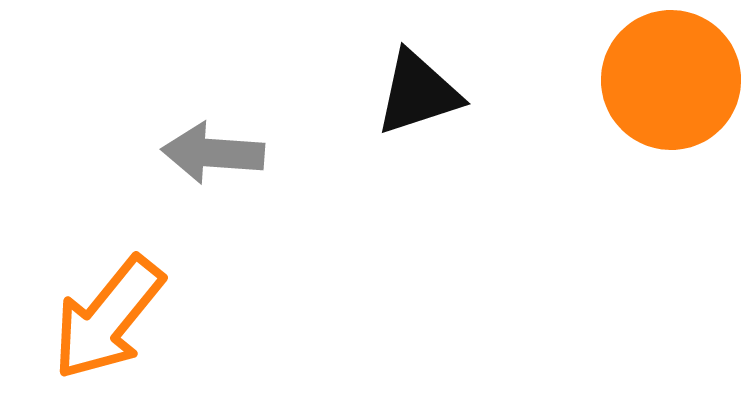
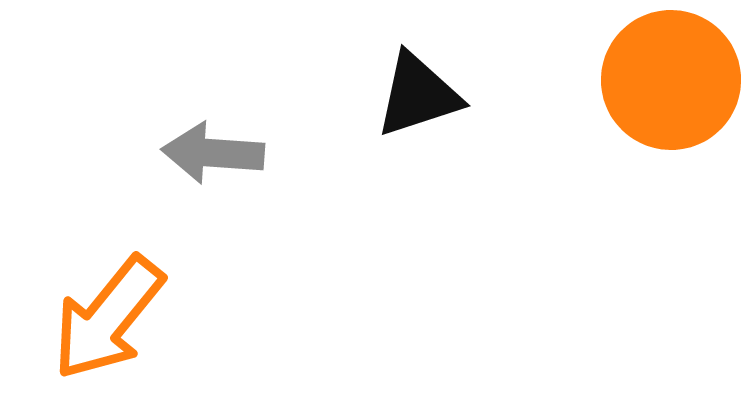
black triangle: moved 2 px down
